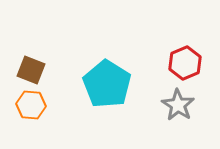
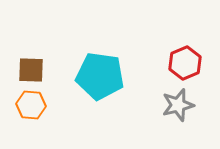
brown square: rotated 20 degrees counterclockwise
cyan pentagon: moved 7 px left, 8 px up; rotated 24 degrees counterclockwise
gray star: rotated 24 degrees clockwise
